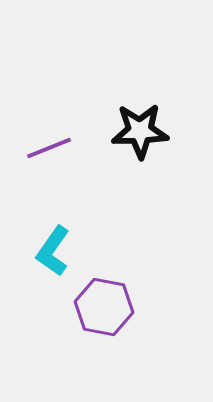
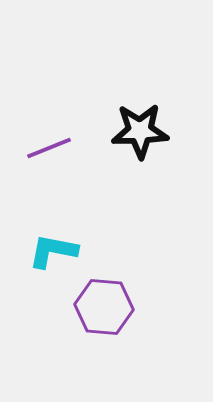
cyan L-shape: rotated 66 degrees clockwise
purple hexagon: rotated 6 degrees counterclockwise
